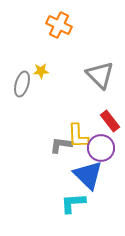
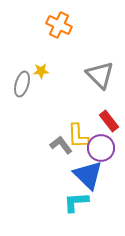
red rectangle: moved 1 px left
gray L-shape: rotated 45 degrees clockwise
cyan L-shape: moved 3 px right, 1 px up
